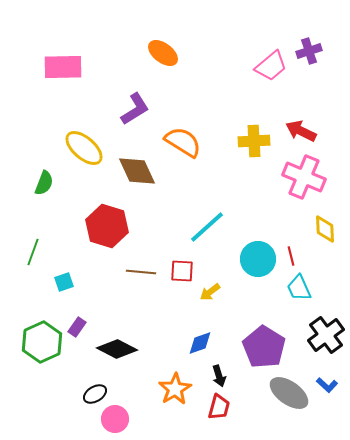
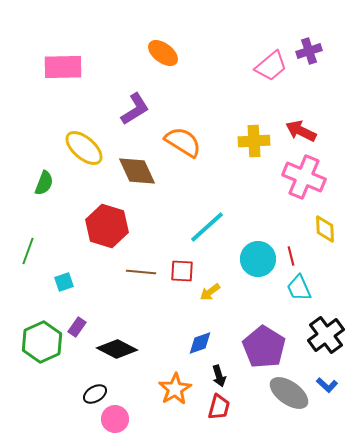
green line: moved 5 px left, 1 px up
